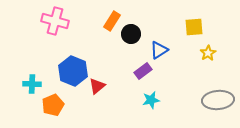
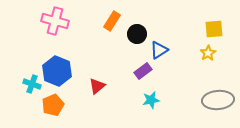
yellow square: moved 20 px right, 2 px down
black circle: moved 6 px right
blue hexagon: moved 16 px left
cyan cross: rotated 18 degrees clockwise
